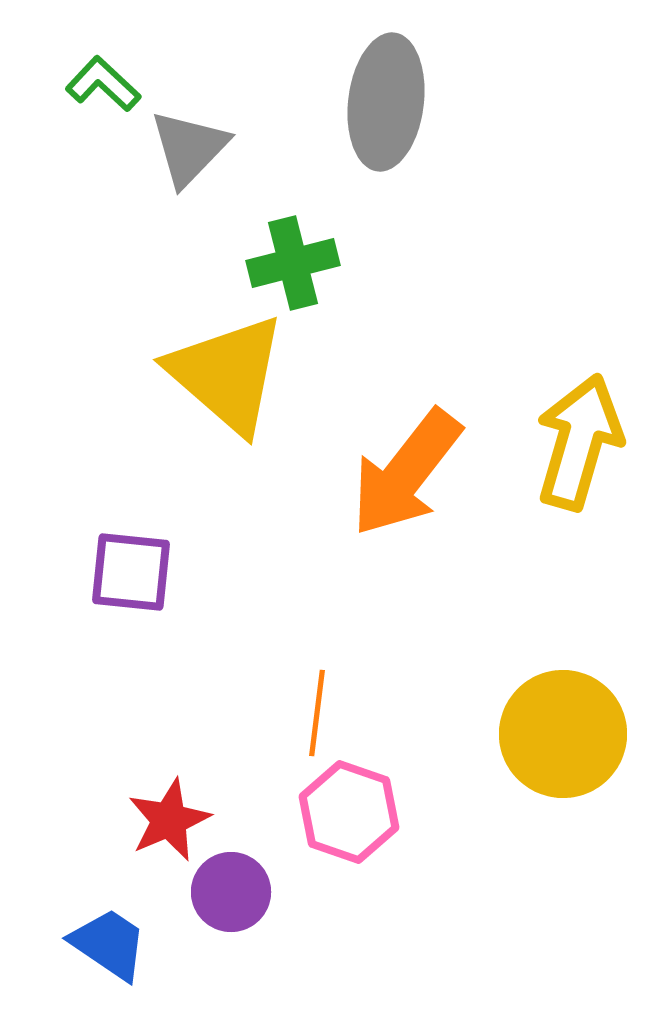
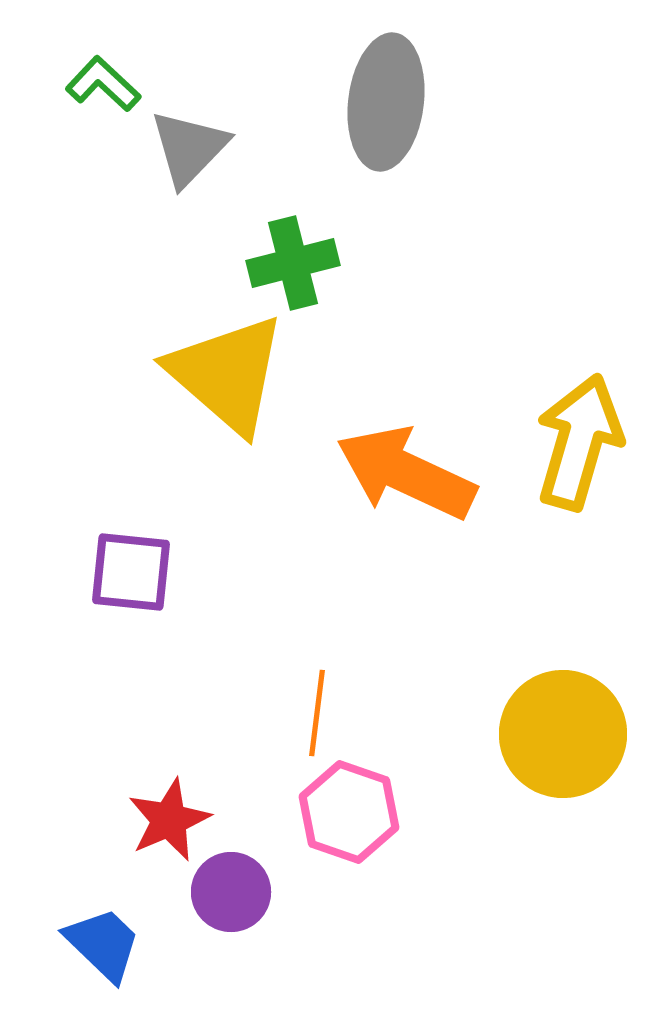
orange arrow: rotated 77 degrees clockwise
blue trapezoid: moved 6 px left; rotated 10 degrees clockwise
